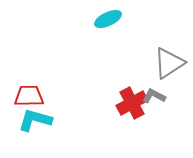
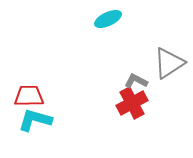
gray L-shape: moved 18 px left, 15 px up
